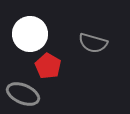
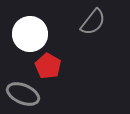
gray semicircle: moved 21 px up; rotated 68 degrees counterclockwise
